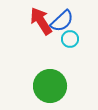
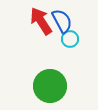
blue semicircle: rotated 75 degrees counterclockwise
